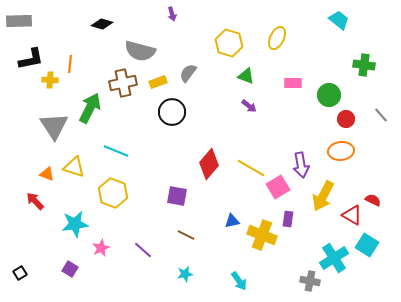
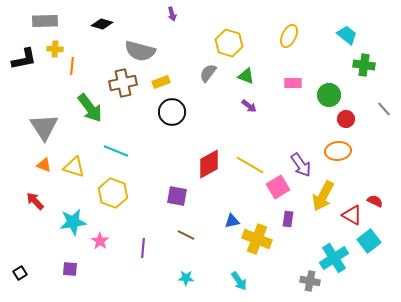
cyan trapezoid at (339, 20): moved 8 px right, 15 px down
gray rectangle at (19, 21): moved 26 px right
yellow ellipse at (277, 38): moved 12 px right, 2 px up
black L-shape at (31, 59): moved 7 px left
orange line at (70, 64): moved 2 px right, 2 px down
gray semicircle at (188, 73): moved 20 px right
yellow cross at (50, 80): moved 5 px right, 31 px up
yellow rectangle at (158, 82): moved 3 px right
green arrow at (90, 108): rotated 116 degrees clockwise
gray line at (381, 115): moved 3 px right, 6 px up
gray triangle at (54, 126): moved 10 px left, 1 px down
orange ellipse at (341, 151): moved 3 px left
red diamond at (209, 164): rotated 20 degrees clockwise
purple arrow at (301, 165): rotated 25 degrees counterclockwise
yellow line at (251, 168): moved 1 px left, 3 px up
orange triangle at (47, 174): moved 3 px left, 9 px up
red semicircle at (373, 200): moved 2 px right, 1 px down
cyan star at (75, 224): moved 2 px left, 2 px up
yellow cross at (262, 235): moved 5 px left, 4 px down
cyan square at (367, 245): moved 2 px right, 4 px up; rotated 20 degrees clockwise
pink star at (101, 248): moved 1 px left, 7 px up; rotated 12 degrees counterclockwise
purple line at (143, 250): moved 2 px up; rotated 54 degrees clockwise
purple square at (70, 269): rotated 28 degrees counterclockwise
cyan star at (185, 274): moved 1 px right, 4 px down; rotated 14 degrees clockwise
